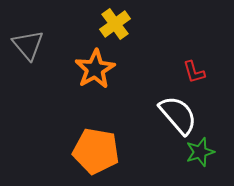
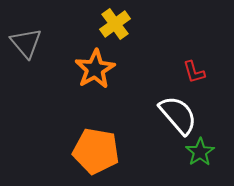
gray triangle: moved 2 px left, 2 px up
green star: rotated 16 degrees counterclockwise
